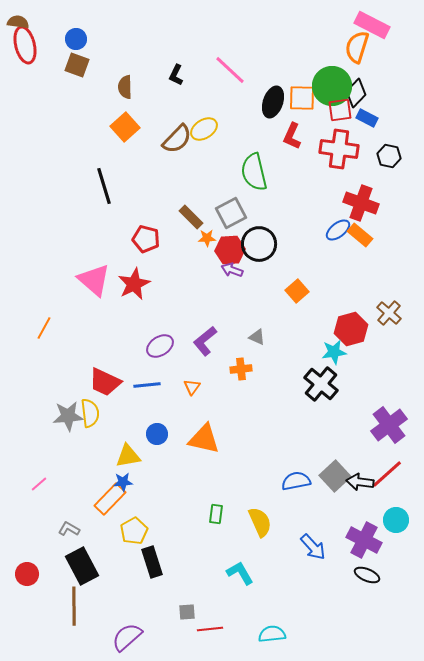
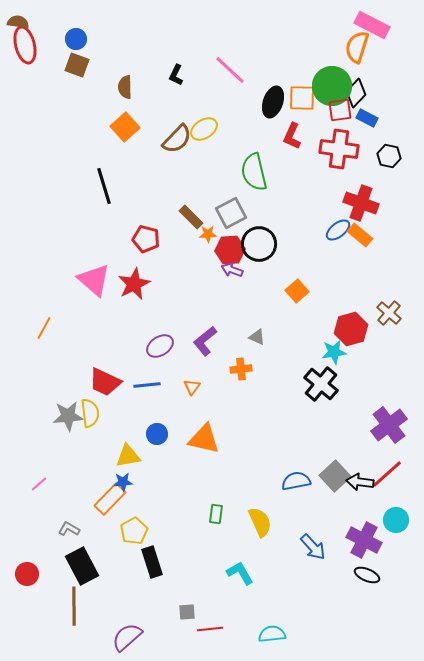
orange star at (207, 238): moved 1 px right, 4 px up
